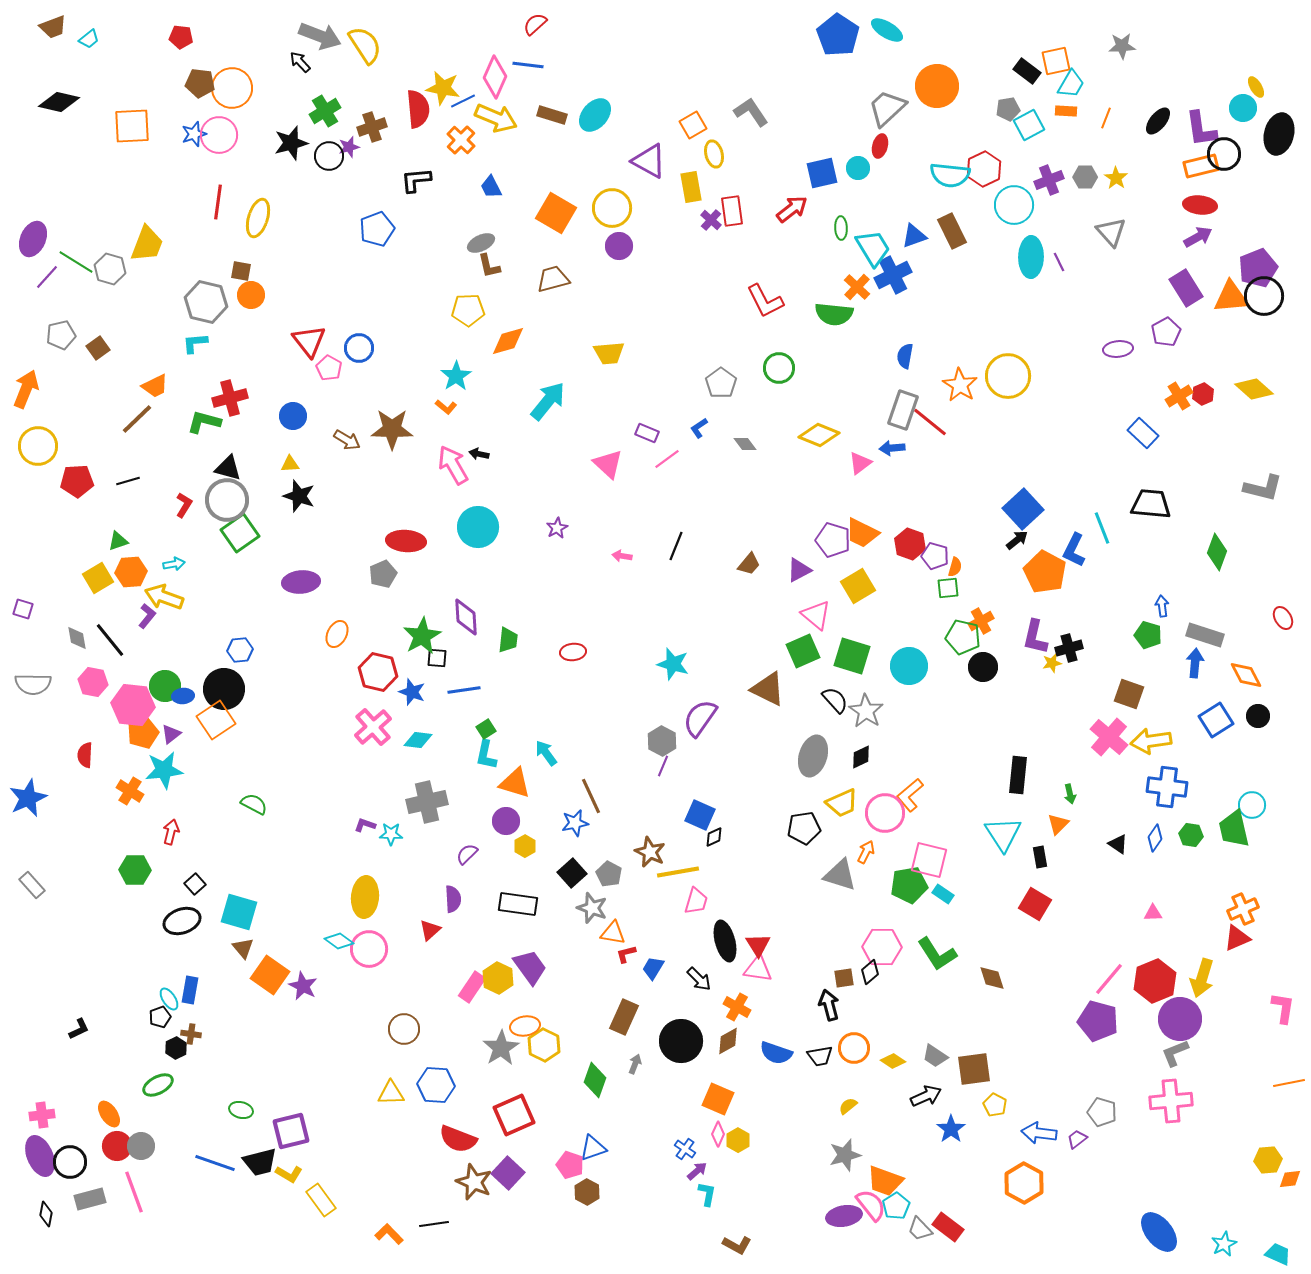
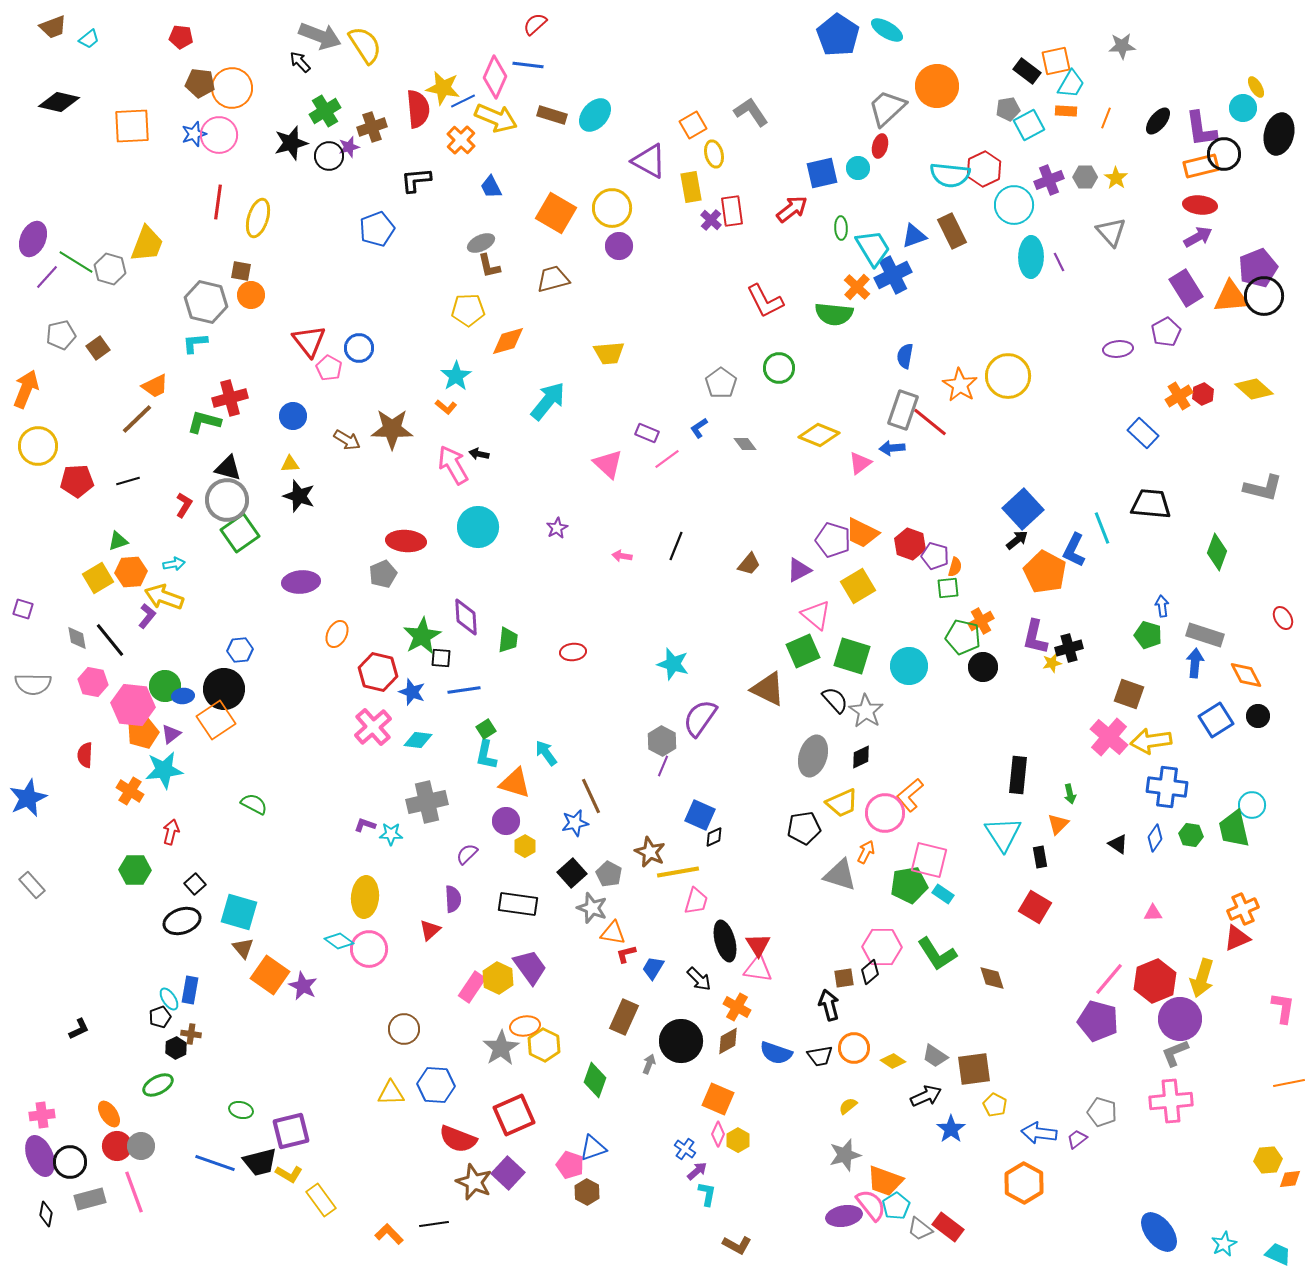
black square at (437, 658): moved 4 px right
red square at (1035, 904): moved 3 px down
gray arrow at (635, 1064): moved 14 px right
gray trapezoid at (920, 1229): rotated 8 degrees counterclockwise
